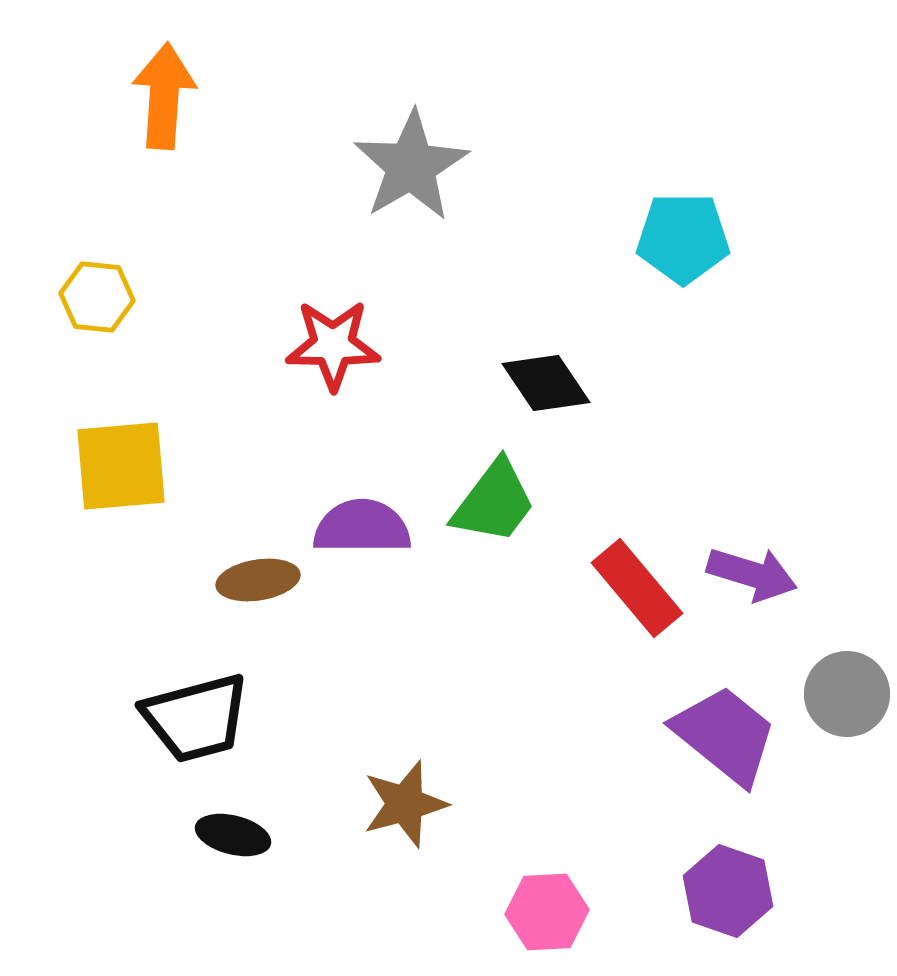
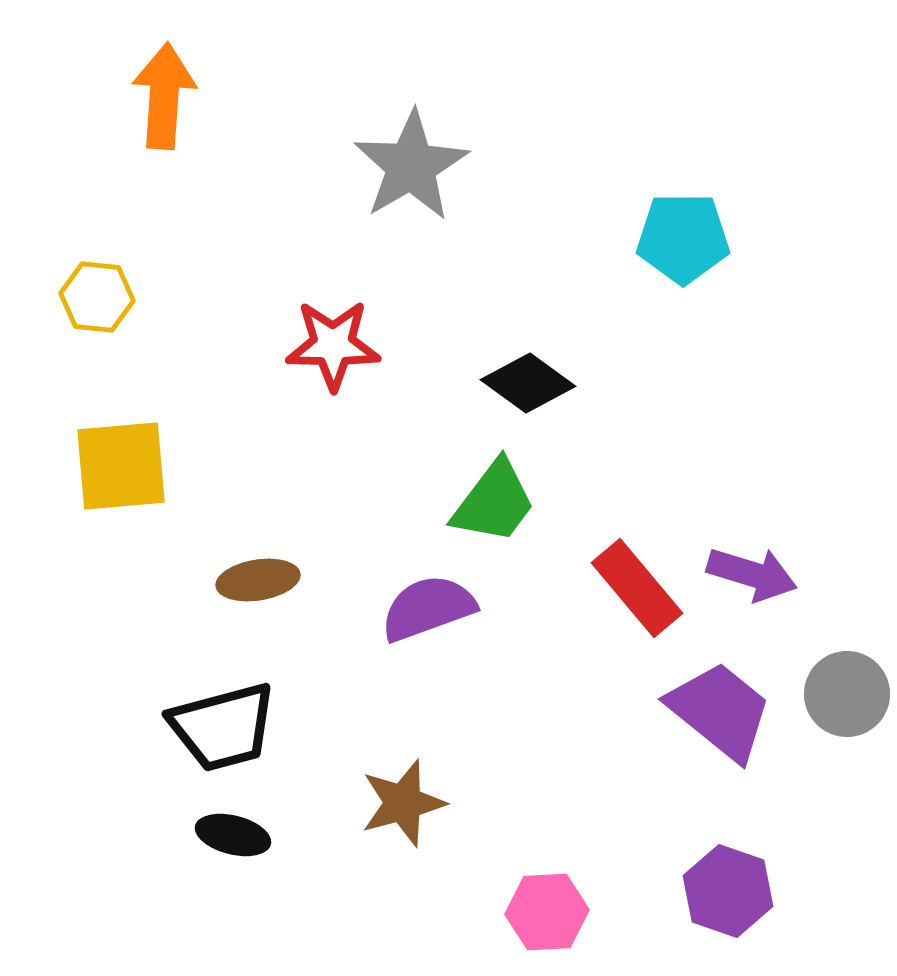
black diamond: moved 18 px left; rotated 20 degrees counterclockwise
purple semicircle: moved 66 px right, 81 px down; rotated 20 degrees counterclockwise
black trapezoid: moved 27 px right, 9 px down
purple trapezoid: moved 5 px left, 24 px up
brown star: moved 2 px left, 1 px up
